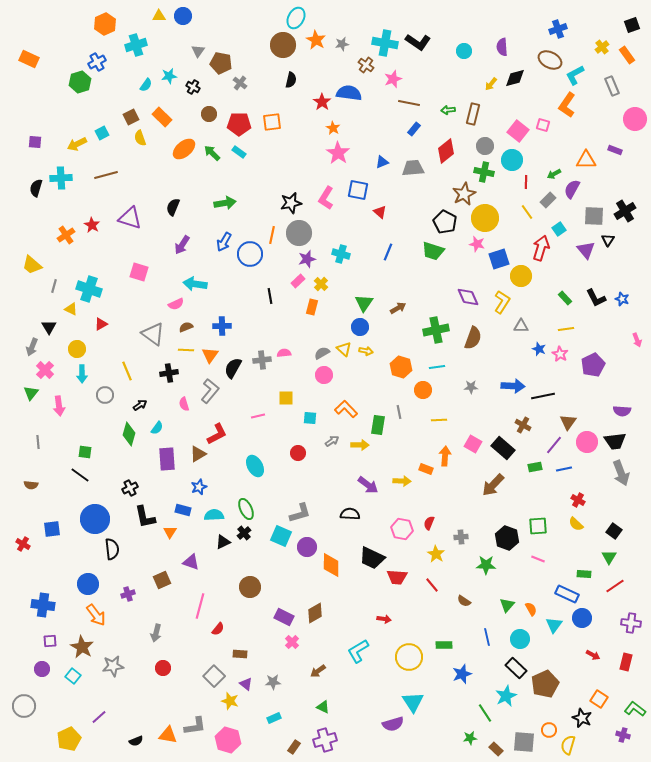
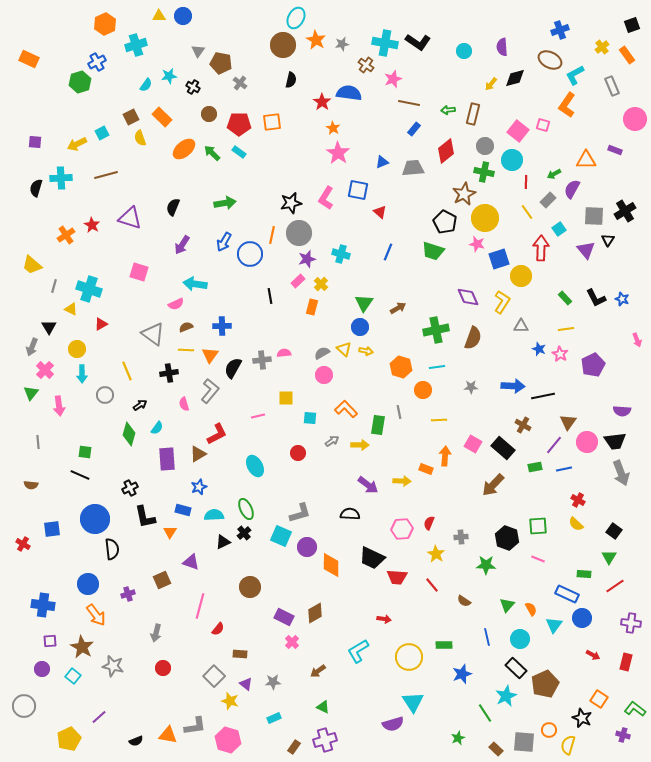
blue cross at (558, 29): moved 2 px right, 1 px down
red arrow at (541, 248): rotated 15 degrees counterclockwise
black line at (80, 475): rotated 12 degrees counterclockwise
pink hexagon at (402, 529): rotated 15 degrees counterclockwise
gray star at (113, 666): rotated 20 degrees clockwise
green star at (470, 738): moved 12 px left; rotated 16 degrees counterclockwise
